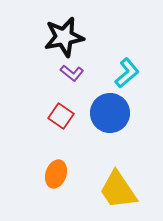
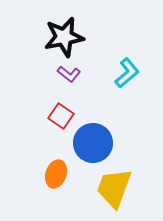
purple L-shape: moved 3 px left, 1 px down
blue circle: moved 17 px left, 30 px down
yellow trapezoid: moved 4 px left, 2 px up; rotated 54 degrees clockwise
